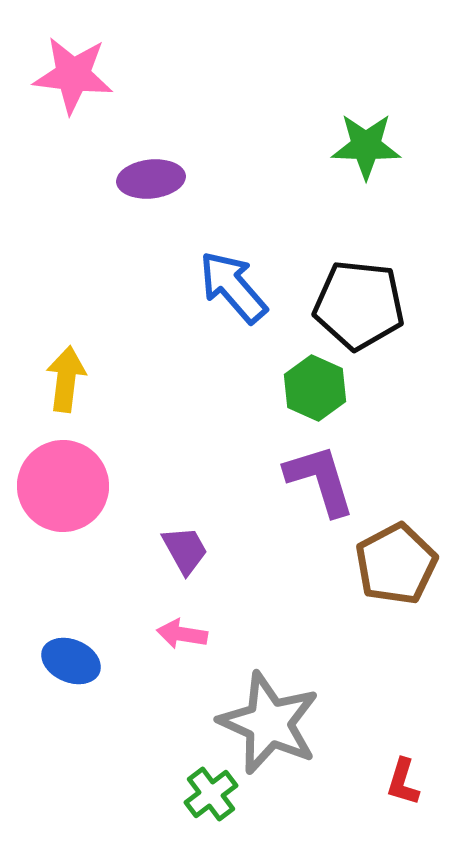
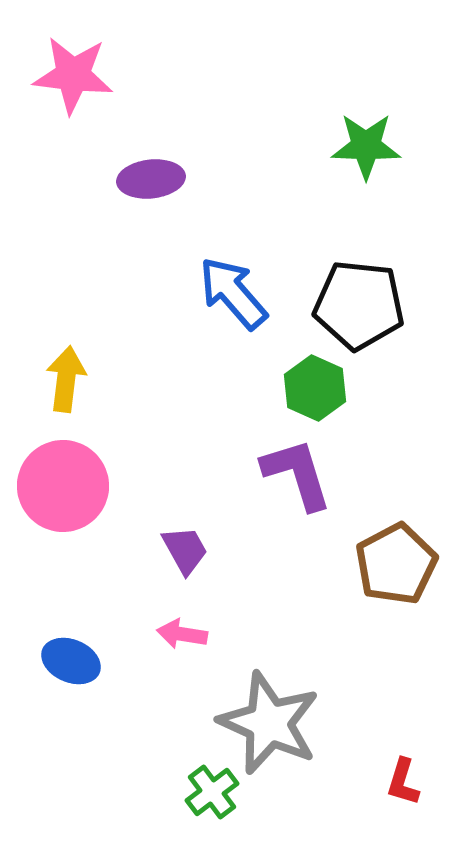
blue arrow: moved 6 px down
purple L-shape: moved 23 px left, 6 px up
green cross: moved 1 px right, 2 px up
